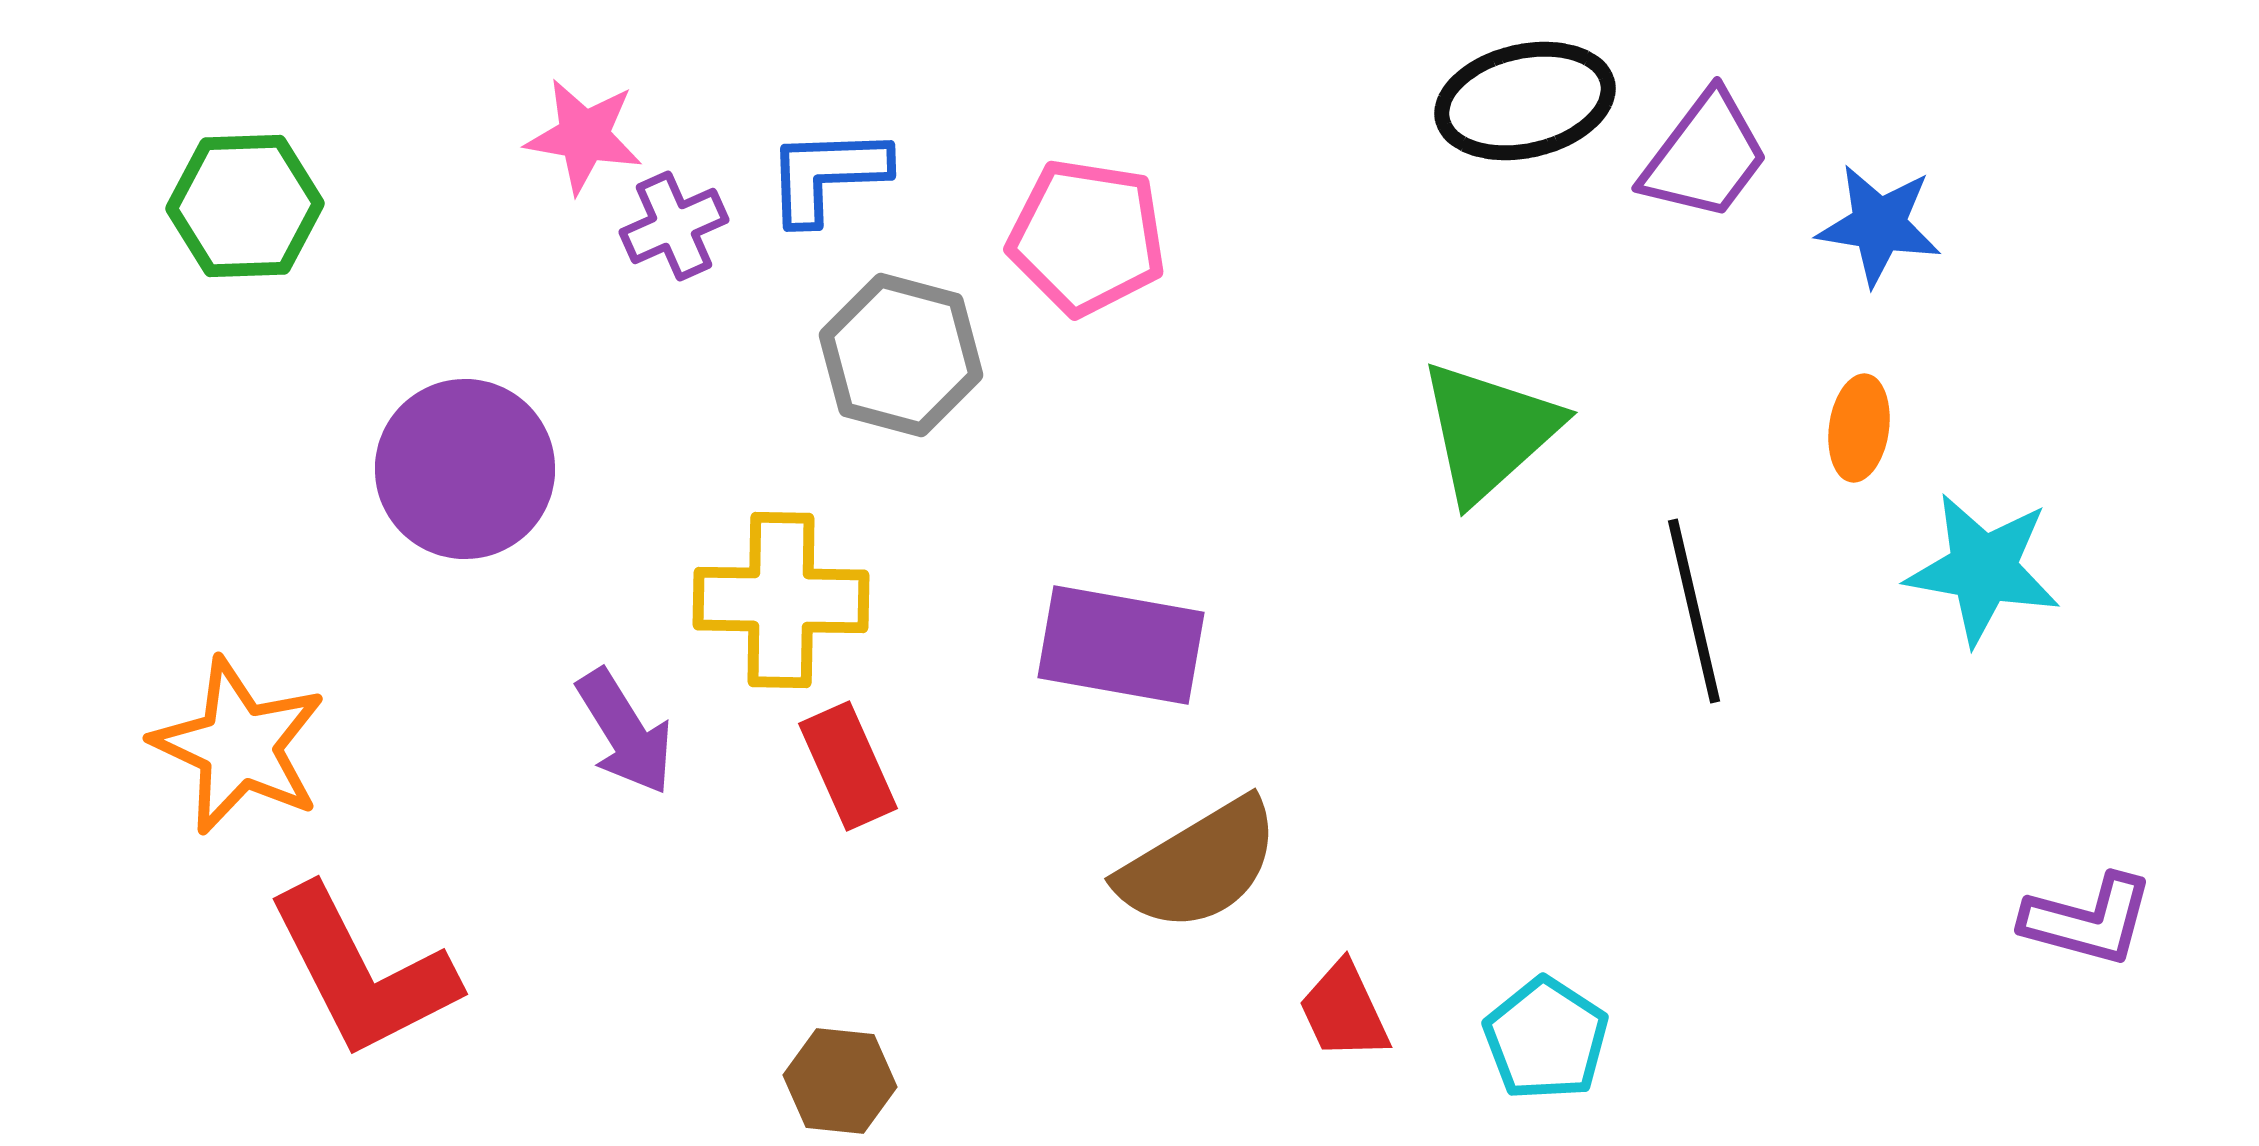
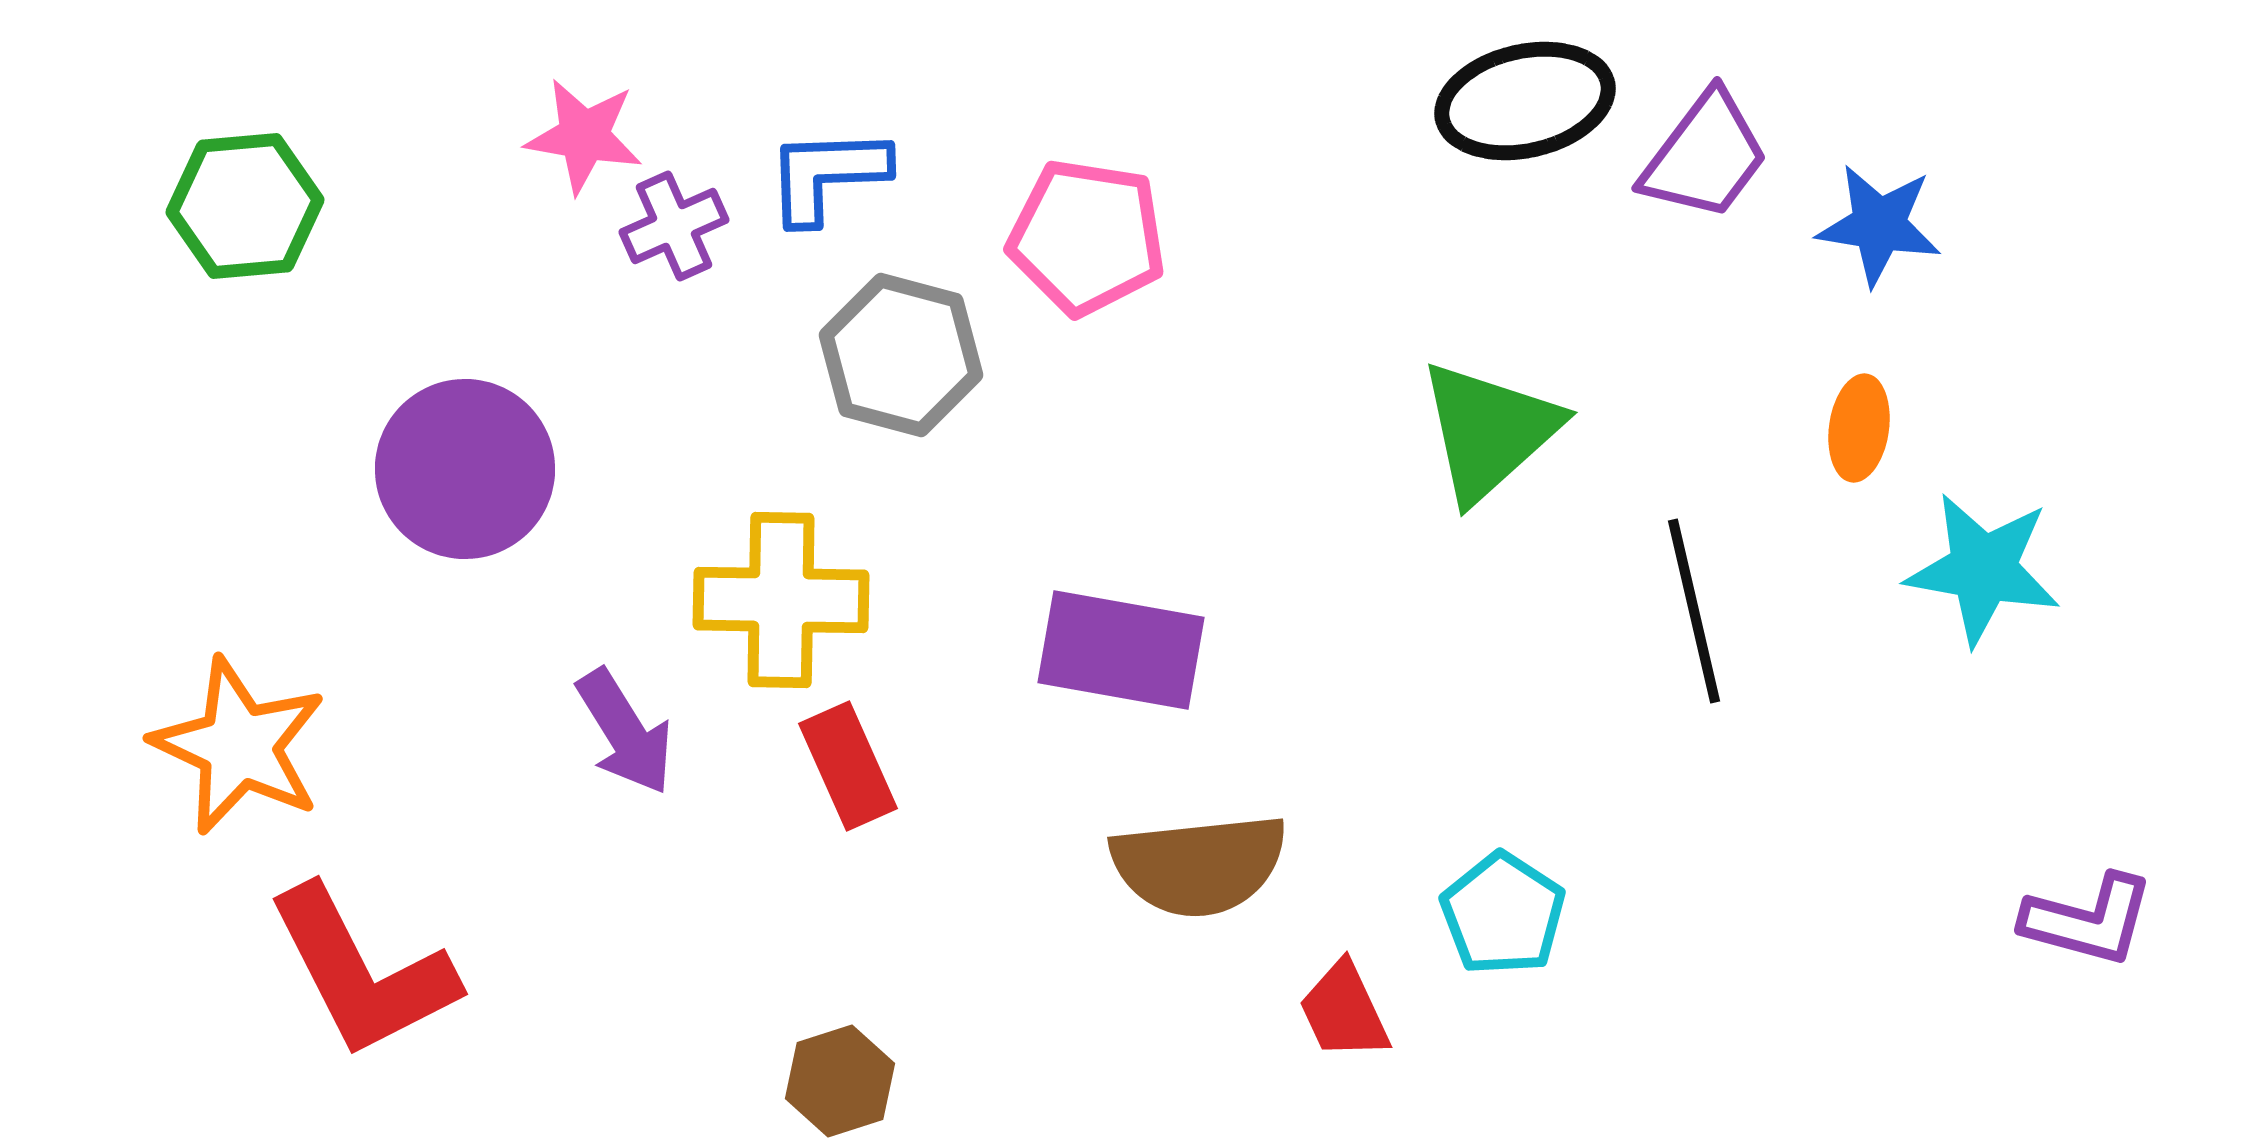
green hexagon: rotated 3 degrees counterclockwise
purple rectangle: moved 5 px down
brown semicircle: rotated 25 degrees clockwise
cyan pentagon: moved 43 px left, 125 px up
brown hexagon: rotated 24 degrees counterclockwise
